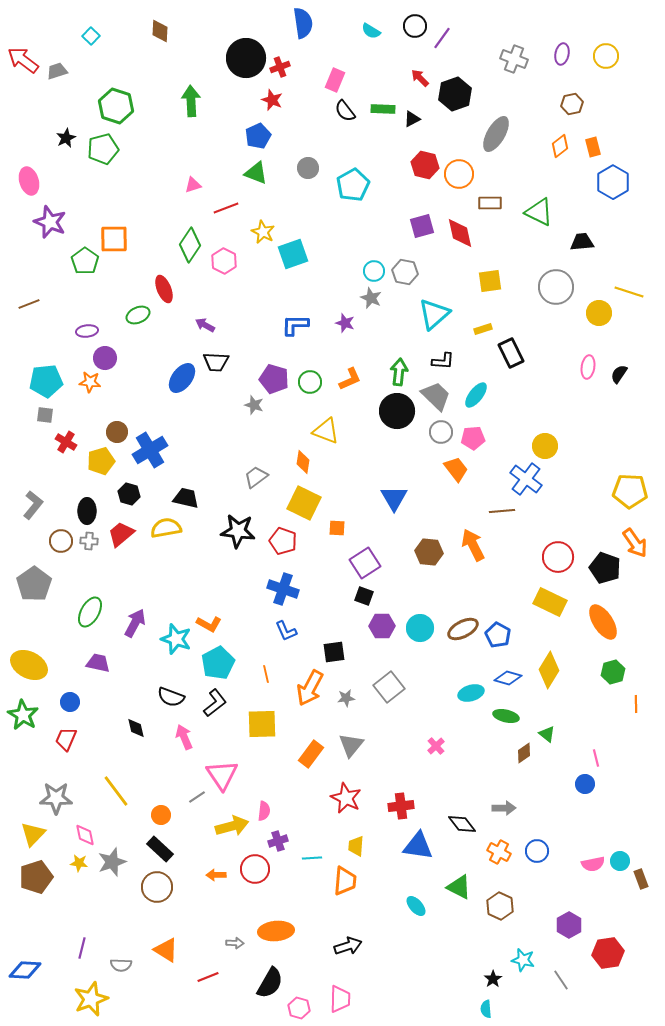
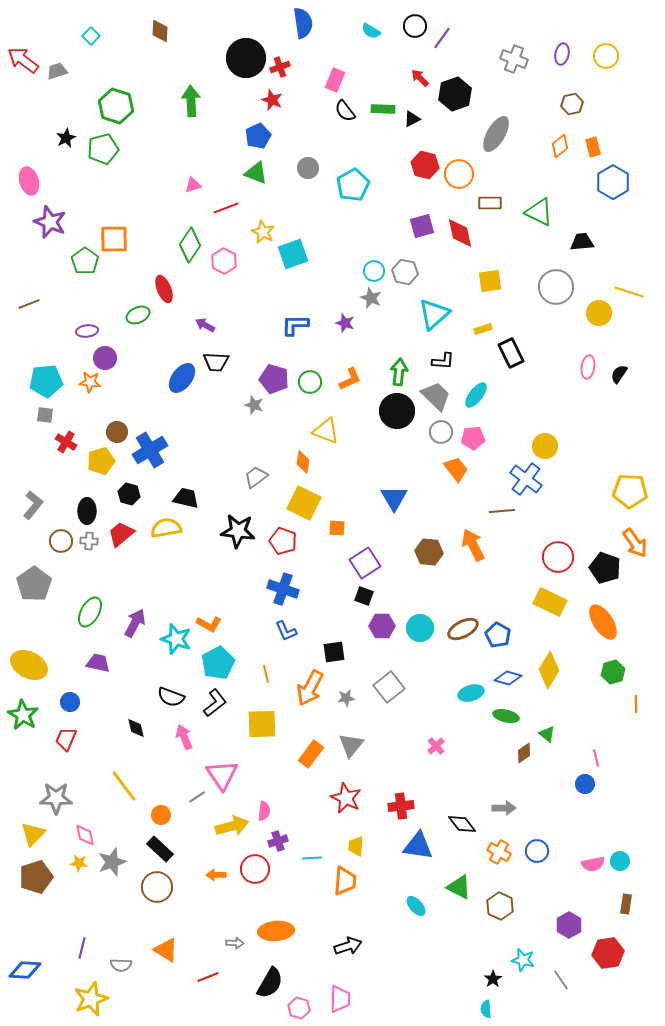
yellow line at (116, 791): moved 8 px right, 5 px up
brown rectangle at (641, 879): moved 15 px left, 25 px down; rotated 30 degrees clockwise
